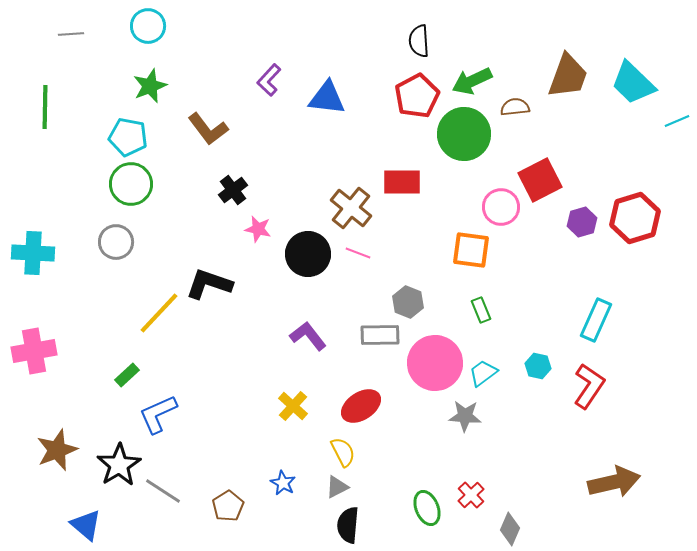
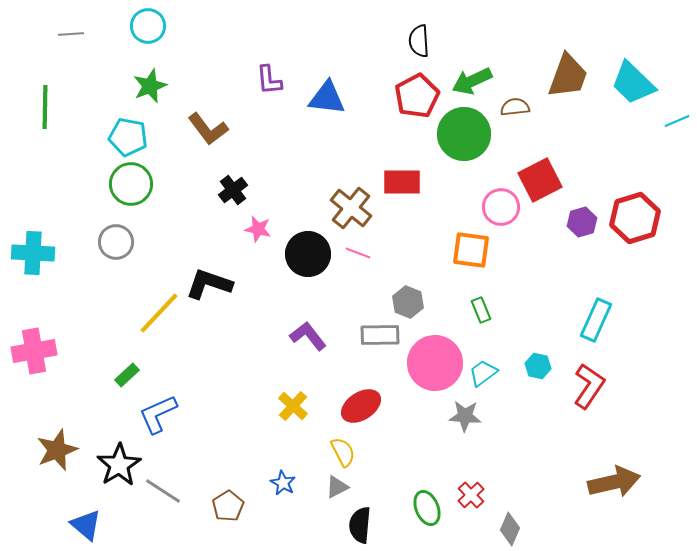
purple L-shape at (269, 80): rotated 48 degrees counterclockwise
black semicircle at (348, 525): moved 12 px right
